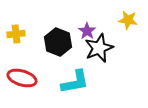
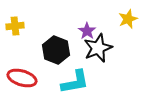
yellow star: moved 1 px up; rotated 30 degrees counterclockwise
yellow cross: moved 1 px left, 8 px up
black hexagon: moved 2 px left, 8 px down
black star: moved 1 px left
